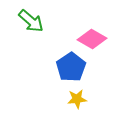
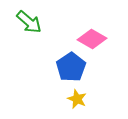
green arrow: moved 2 px left, 1 px down
yellow star: rotated 30 degrees clockwise
